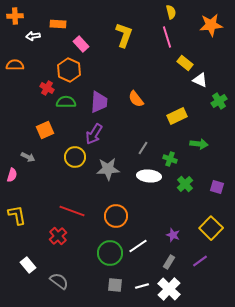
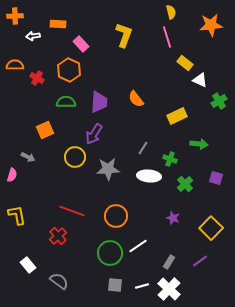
red cross at (47, 88): moved 10 px left, 10 px up
purple square at (217, 187): moved 1 px left, 9 px up
purple star at (173, 235): moved 17 px up
